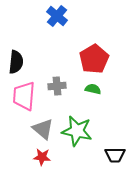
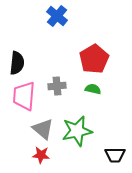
black semicircle: moved 1 px right, 1 px down
green star: rotated 24 degrees counterclockwise
red star: moved 1 px left, 2 px up
